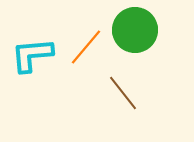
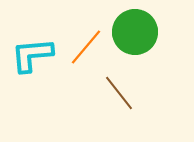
green circle: moved 2 px down
brown line: moved 4 px left
